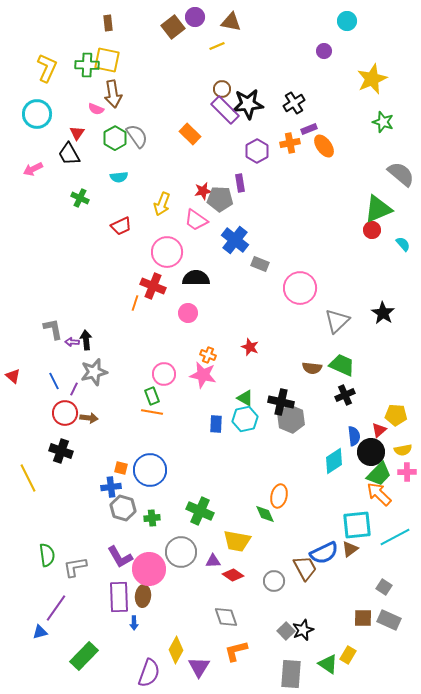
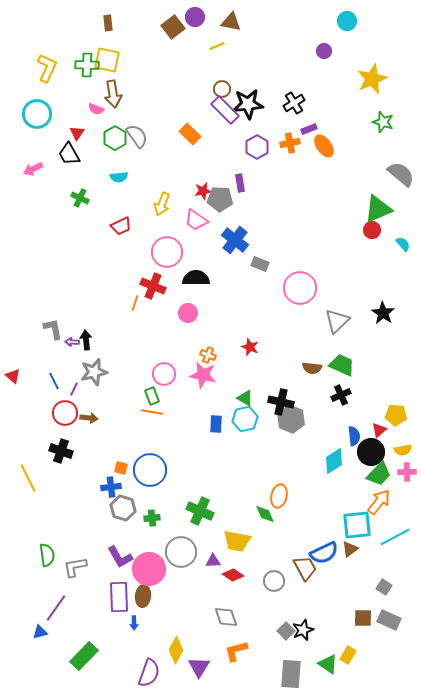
purple hexagon at (257, 151): moved 4 px up
black cross at (345, 395): moved 4 px left
orange arrow at (379, 494): moved 8 px down; rotated 84 degrees clockwise
